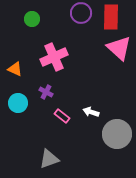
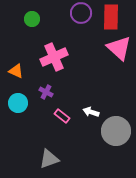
orange triangle: moved 1 px right, 2 px down
gray circle: moved 1 px left, 3 px up
